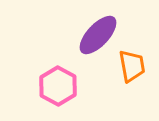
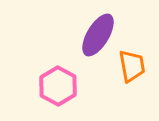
purple ellipse: rotated 12 degrees counterclockwise
